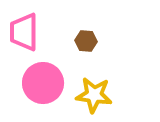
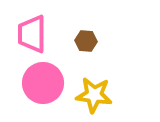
pink trapezoid: moved 8 px right, 2 px down
